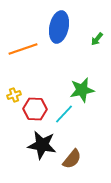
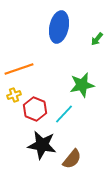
orange line: moved 4 px left, 20 px down
green star: moved 5 px up
red hexagon: rotated 20 degrees clockwise
